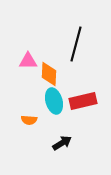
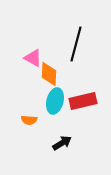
pink triangle: moved 5 px right, 3 px up; rotated 30 degrees clockwise
cyan ellipse: moved 1 px right; rotated 30 degrees clockwise
